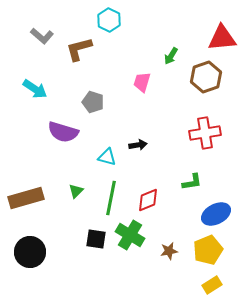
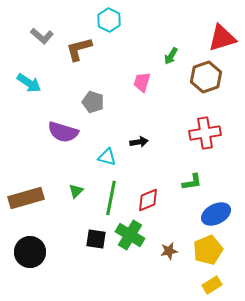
red triangle: rotated 12 degrees counterclockwise
cyan arrow: moved 6 px left, 6 px up
black arrow: moved 1 px right, 3 px up
